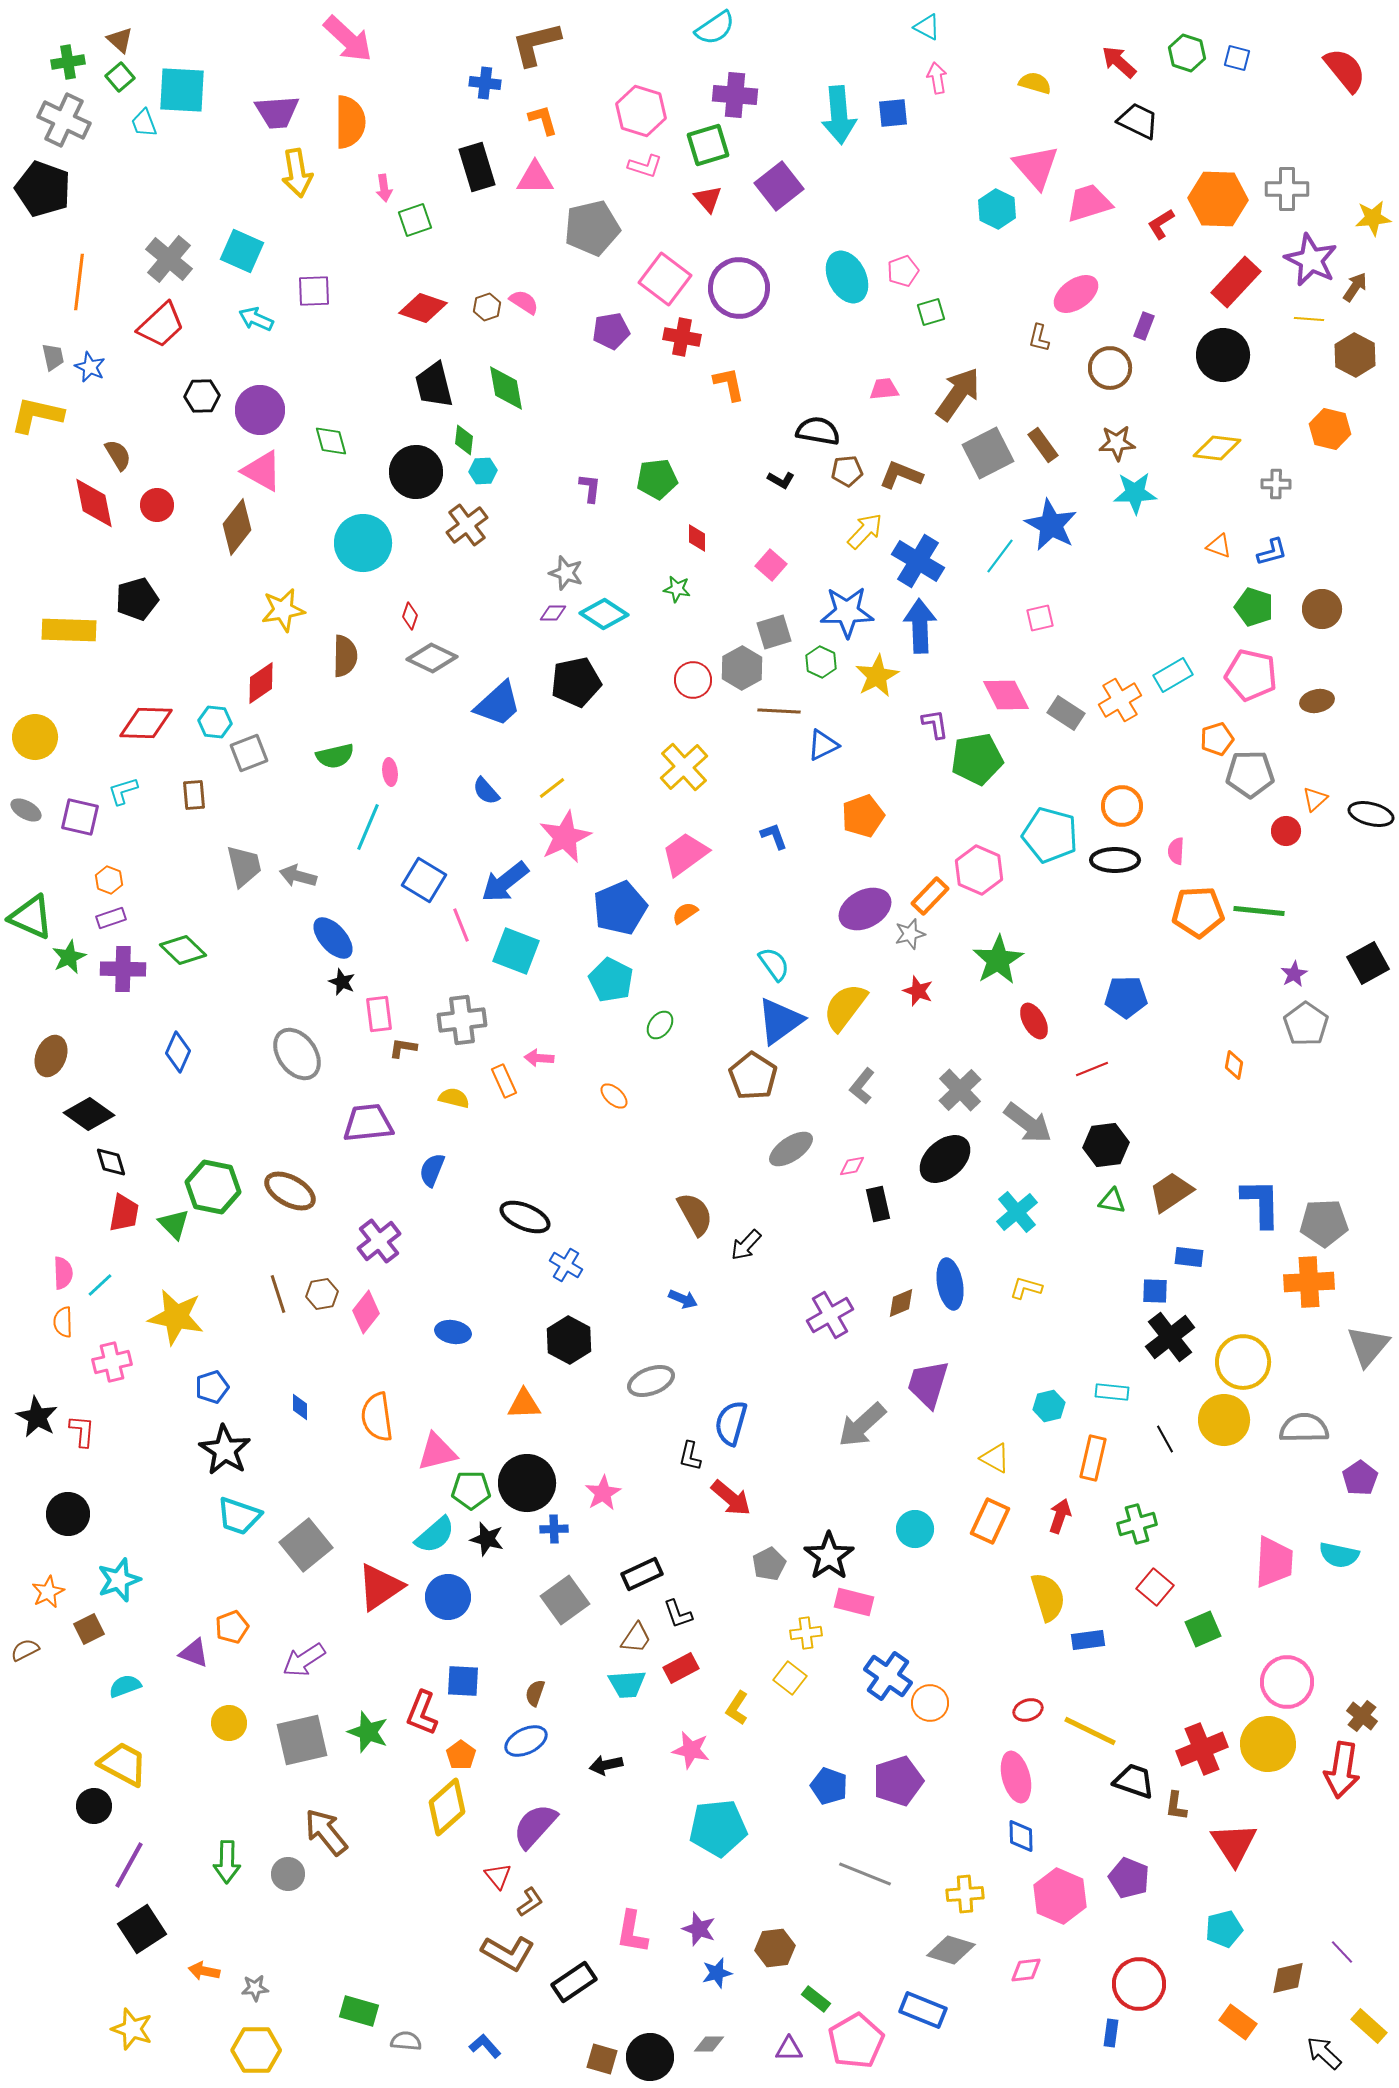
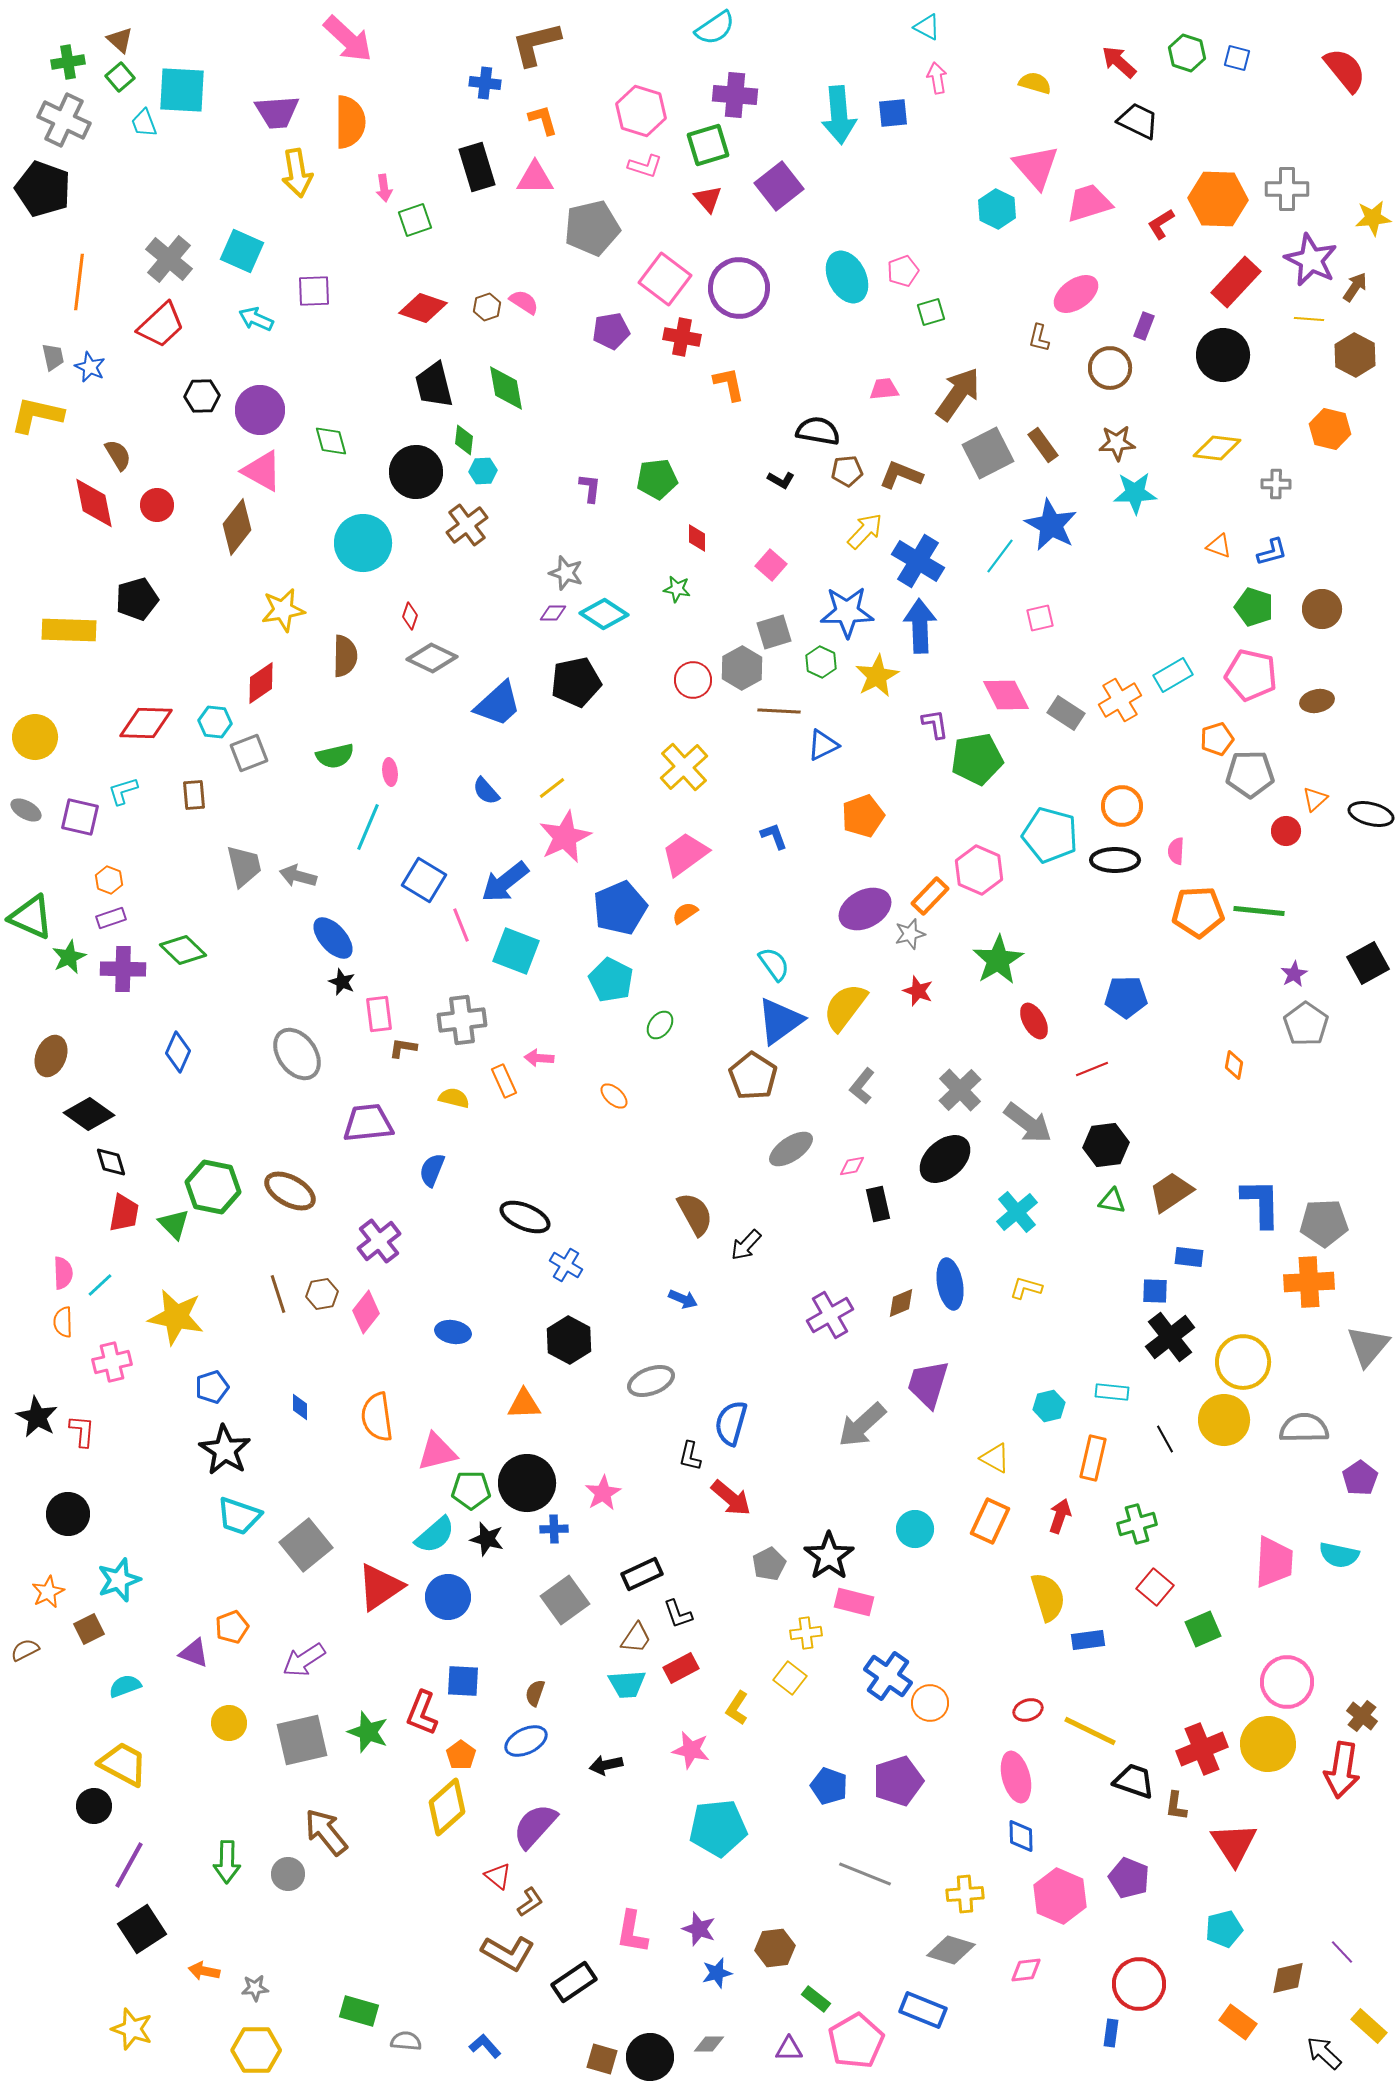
red triangle at (498, 1876): rotated 12 degrees counterclockwise
